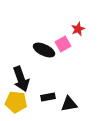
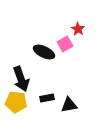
red star: rotated 16 degrees counterclockwise
pink square: moved 2 px right
black ellipse: moved 2 px down
black rectangle: moved 1 px left, 1 px down
black triangle: moved 1 px down
